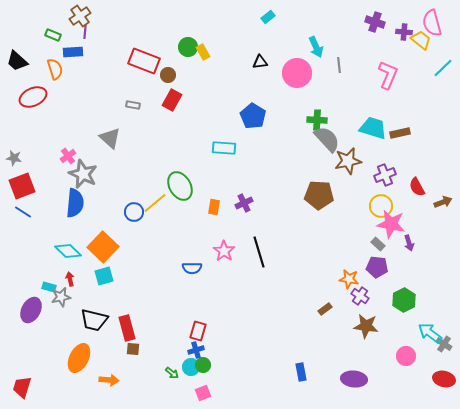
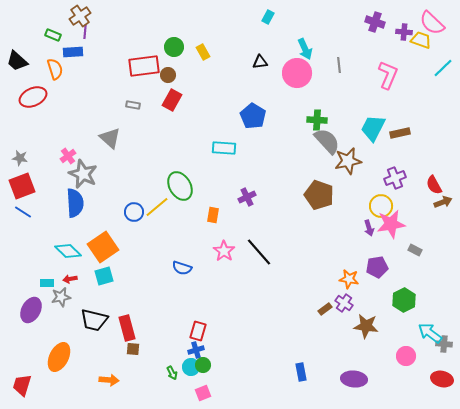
cyan rectangle at (268, 17): rotated 24 degrees counterclockwise
pink semicircle at (432, 23): rotated 32 degrees counterclockwise
yellow trapezoid at (421, 40): rotated 20 degrees counterclockwise
green circle at (188, 47): moved 14 px left
cyan arrow at (316, 47): moved 11 px left, 2 px down
red rectangle at (144, 61): moved 5 px down; rotated 28 degrees counterclockwise
cyan trapezoid at (373, 128): rotated 80 degrees counterclockwise
gray semicircle at (327, 139): moved 2 px down
gray star at (14, 158): moved 6 px right
purple cross at (385, 175): moved 10 px right, 3 px down
red semicircle at (417, 187): moved 17 px right, 2 px up
brown pentagon at (319, 195): rotated 16 degrees clockwise
blue semicircle at (75, 203): rotated 8 degrees counterclockwise
yellow line at (155, 203): moved 2 px right, 4 px down
purple cross at (244, 203): moved 3 px right, 6 px up
orange rectangle at (214, 207): moved 1 px left, 8 px down
pink star at (391, 224): rotated 20 degrees counterclockwise
purple arrow at (409, 243): moved 40 px left, 15 px up
gray rectangle at (378, 244): moved 37 px right, 6 px down; rotated 16 degrees counterclockwise
orange square at (103, 247): rotated 12 degrees clockwise
black line at (259, 252): rotated 24 degrees counterclockwise
purple pentagon at (377, 267): rotated 15 degrees counterclockwise
blue semicircle at (192, 268): moved 10 px left; rotated 18 degrees clockwise
red arrow at (70, 279): rotated 88 degrees counterclockwise
cyan rectangle at (49, 287): moved 2 px left, 4 px up; rotated 16 degrees counterclockwise
purple cross at (360, 296): moved 16 px left, 7 px down
gray cross at (444, 344): rotated 28 degrees counterclockwise
orange ellipse at (79, 358): moved 20 px left, 1 px up
green arrow at (172, 373): rotated 24 degrees clockwise
red ellipse at (444, 379): moved 2 px left
red trapezoid at (22, 387): moved 2 px up
